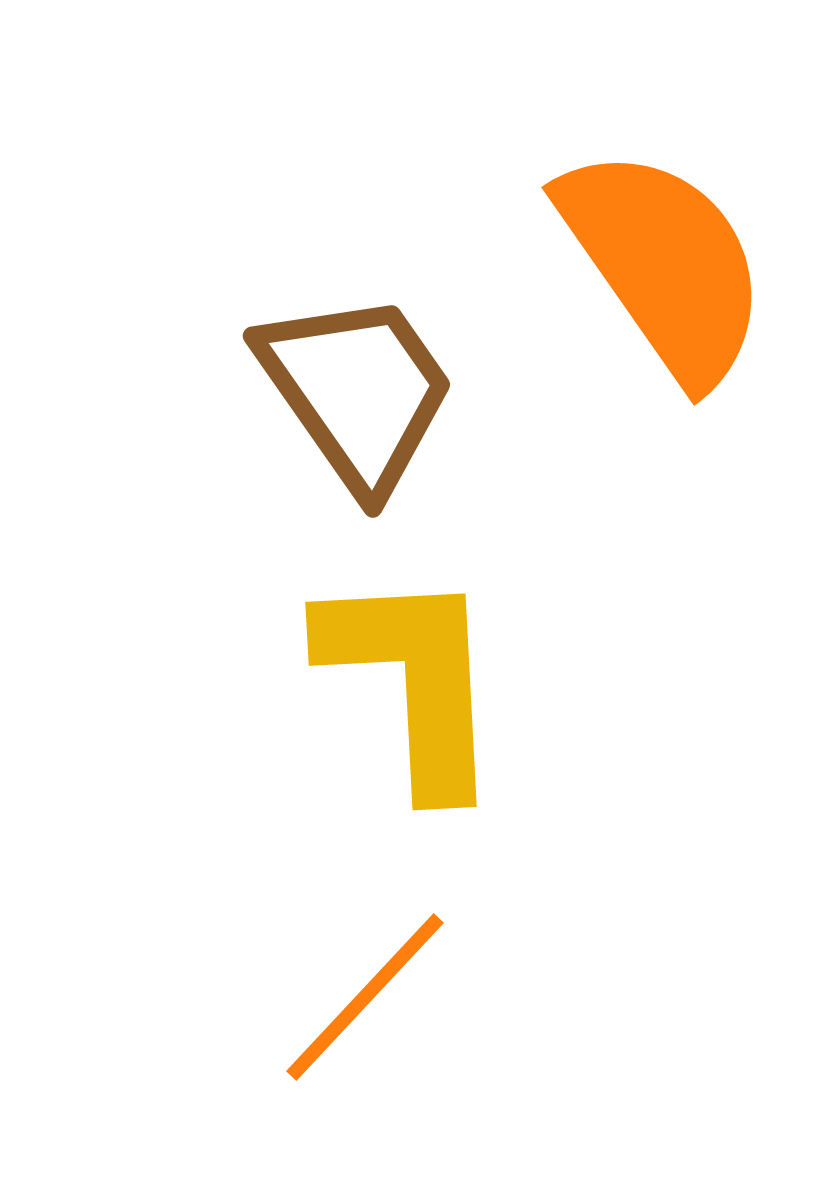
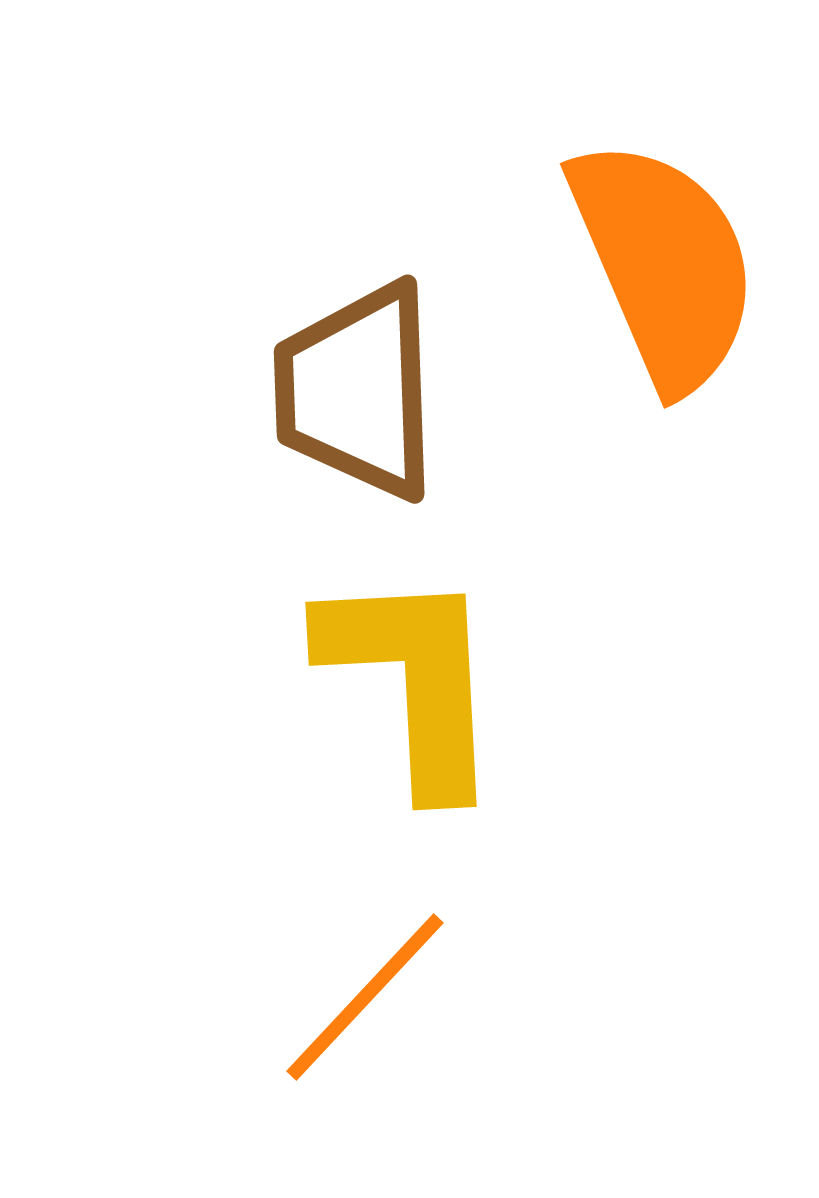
orange semicircle: rotated 12 degrees clockwise
brown trapezoid: rotated 147 degrees counterclockwise
